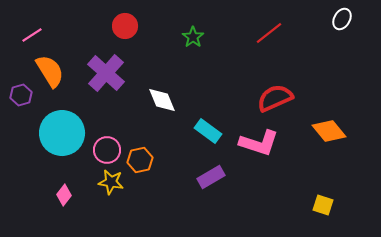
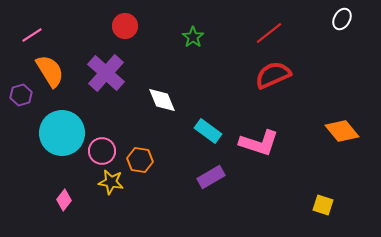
red semicircle: moved 2 px left, 23 px up
orange diamond: moved 13 px right
pink circle: moved 5 px left, 1 px down
orange hexagon: rotated 20 degrees clockwise
pink diamond: moved 5 px down
